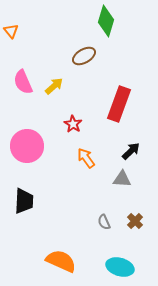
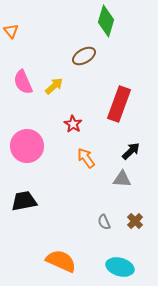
black trapezoid: rotated 104 degrees counterclockwise
